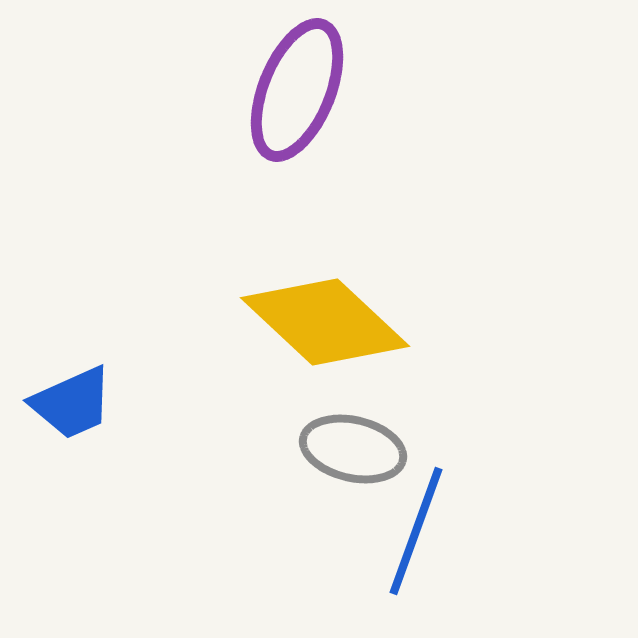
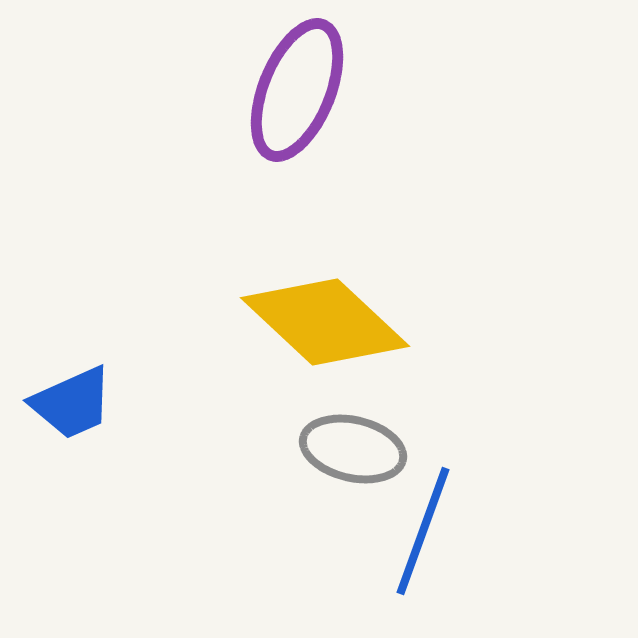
blue line: moved 7 px right
